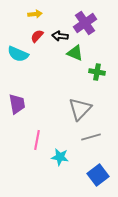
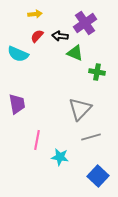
blue square: moved 1 px down; rotated 10 degrees counterclockwise
